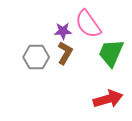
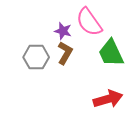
pink semicircle: moved 1 px right, 2 px up
purple star: rotated 18 degrees clockwise
green trapezoid: rotated 48 degrees counterclockwise
